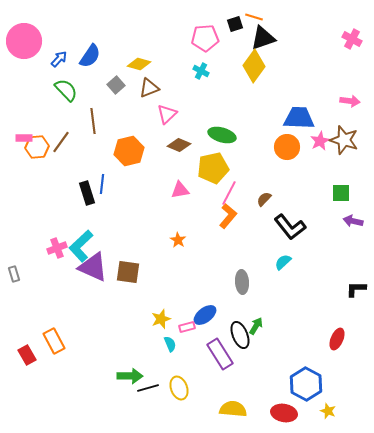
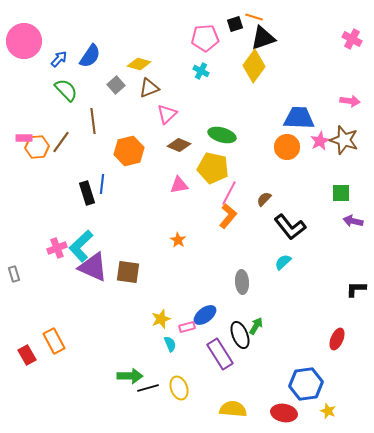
yellow pentagon at (213, 168): rotated 24 degrees clockwise
pink triangle at (180, 190): moved 1 px left, 5 px up
blue hexagon at (306, 384): rotated 24 degrees clockwise
